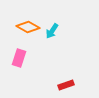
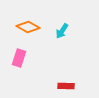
cyan arrow: moved 10 px right
red rectangle: moved 1 px down; rotated 21 degrees clockwise
